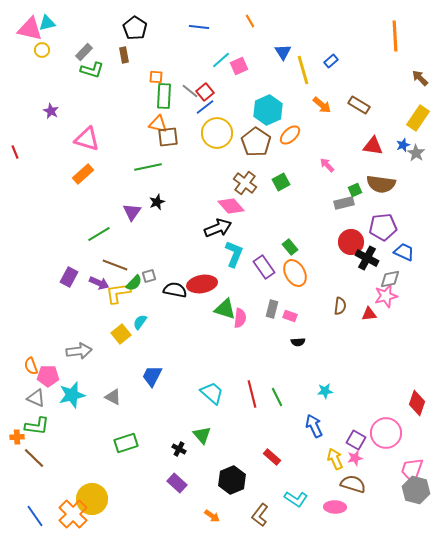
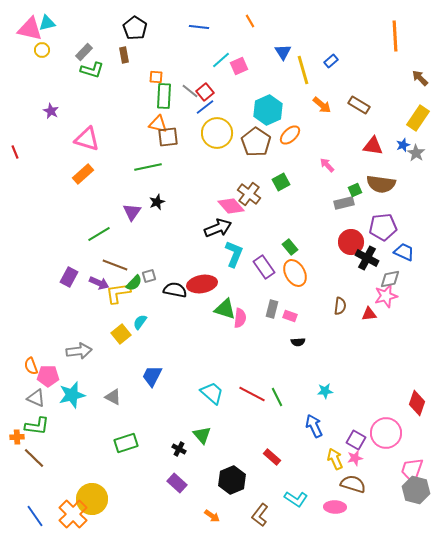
brown cross at (245, 183): moved 4 px right, 11 px down
red line at (252, 394): rotated 48 degrees counterclockwise
